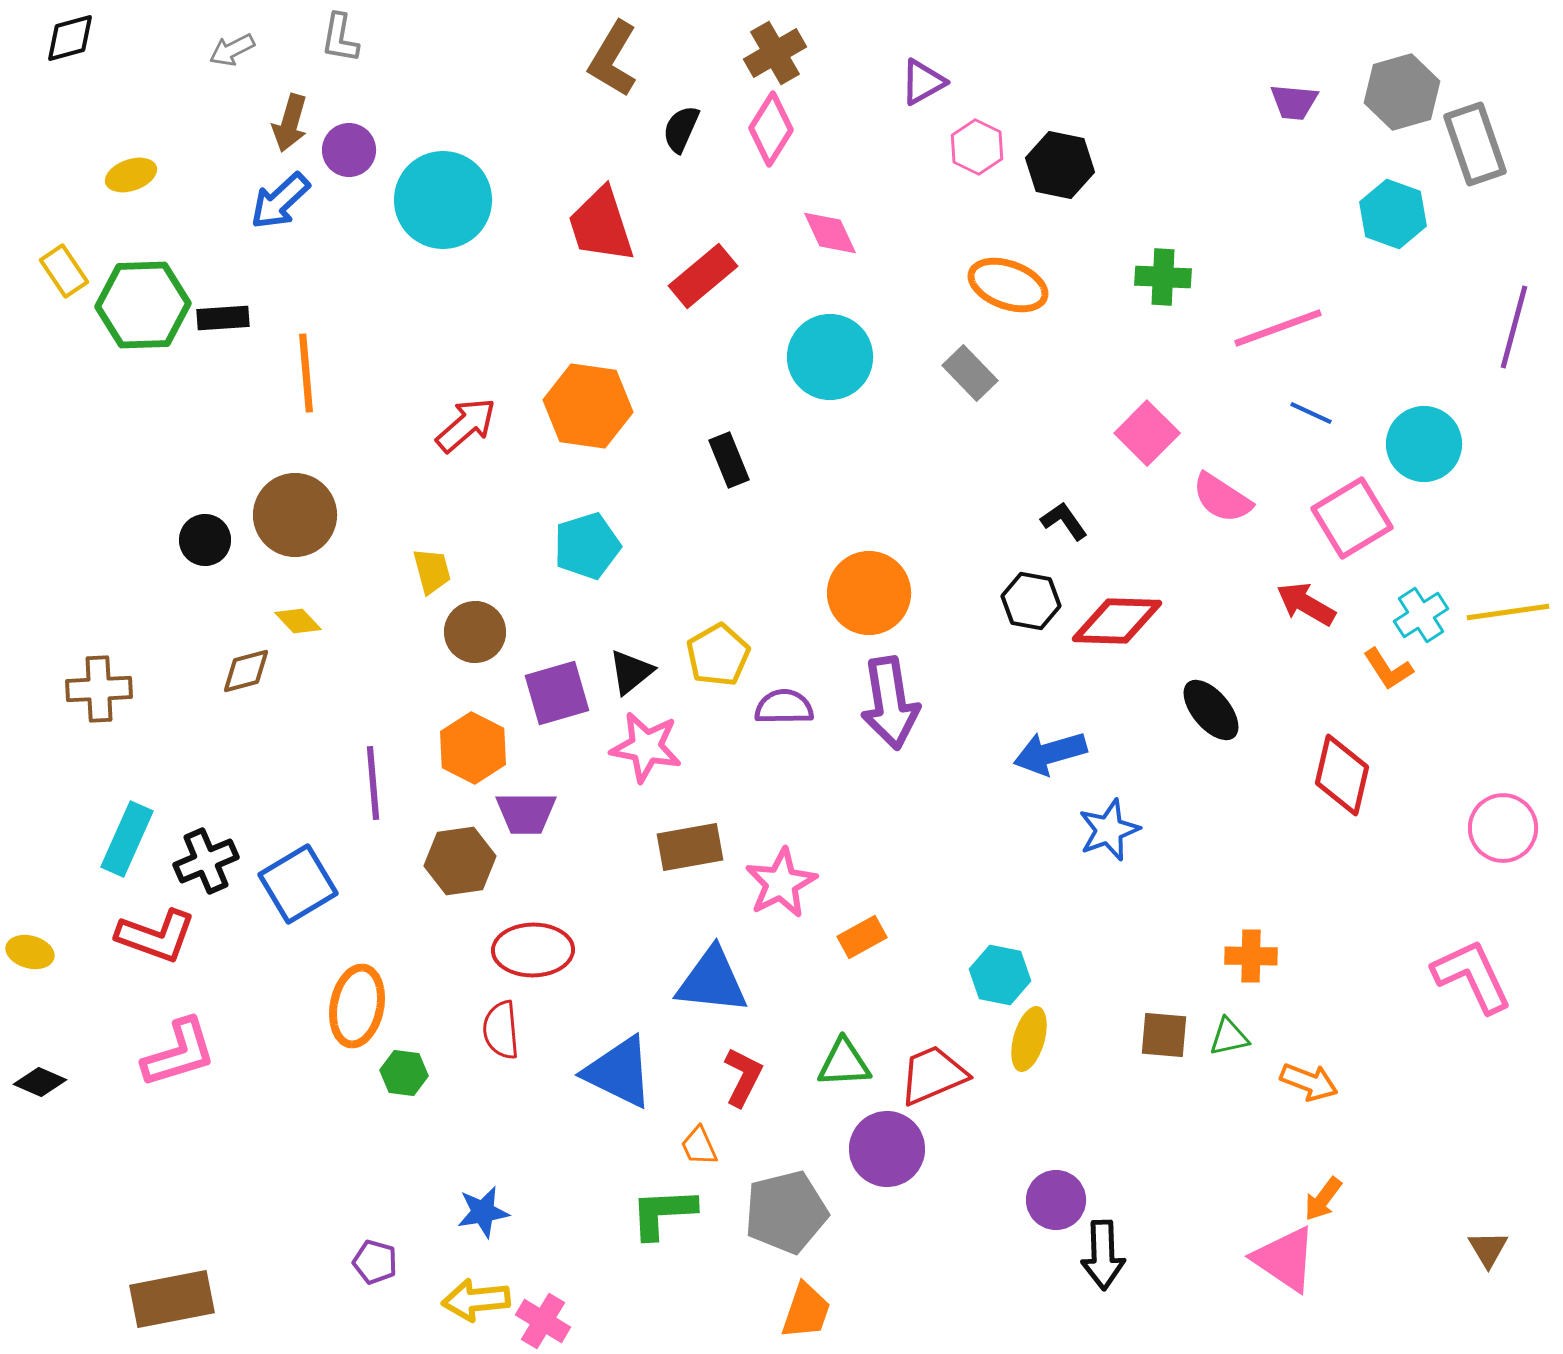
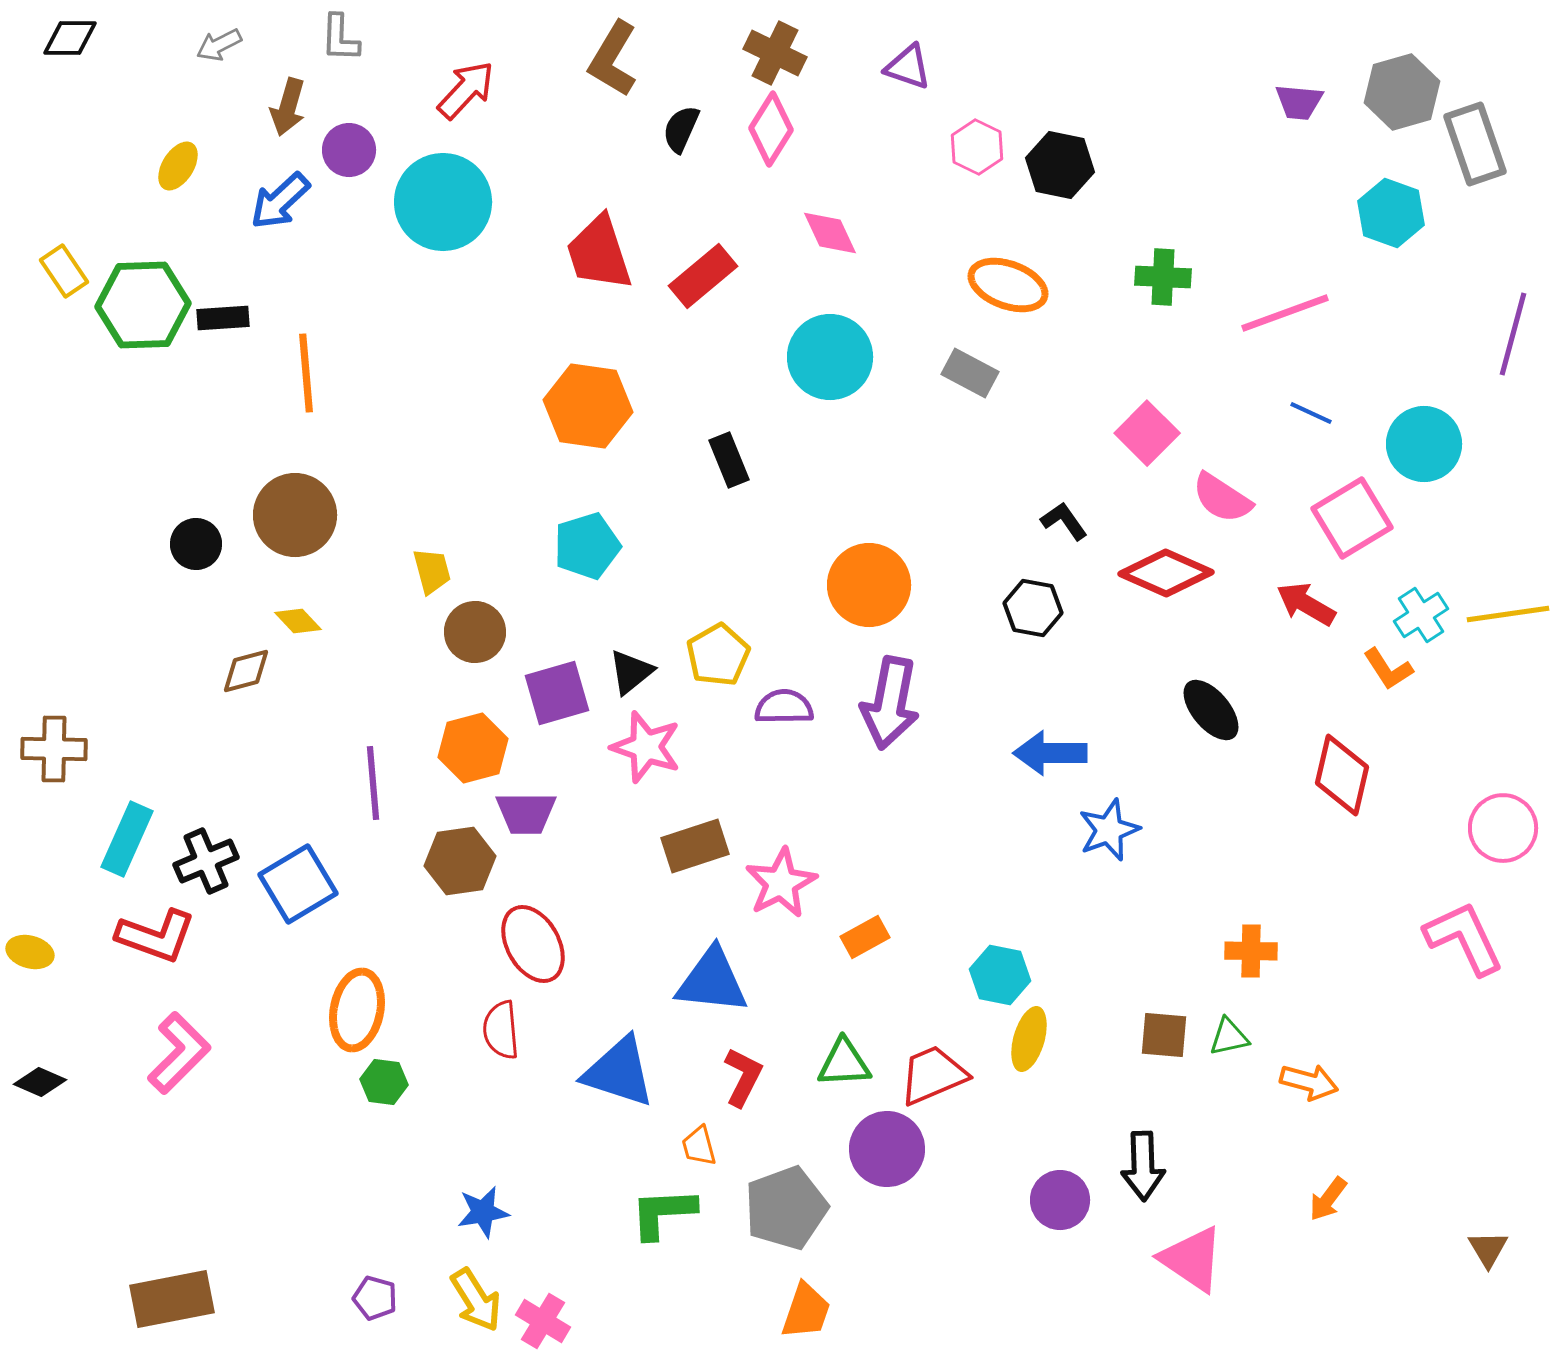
black diamond at (70, 38): rotated 16 degrees clockwise
gray L-shape at (340, 38): rotated 8 degrees counterclockwise
gray arrow at (232, 50): moved 13 px left, 5 px up
brown cross at (775, 53): rotated 34 degrees counterclockwise
purple triangle at (923, 82): moved 15 px left, 15 px up; rotated 48 degrees clockwise
purple trapezoid at (1294, 102): moved 5 px right
brown arrow at (290, 123): moved 2 px left, 16 px up
yellow ellipse at (131, 175): moved 47 px right, 9 px up; rotated 39 degrees counterclockwise
cyan circle at (443, 200): moved 2 px down
cyan hexagon at (1393, 214): moved 2 px left, 1 px up
red trapezoid at (601, 225): moved 2 px left, 28 px down
purple line at (1514, 327): moved 1 px left, 7 px down
pink line at (1278, 328): moved 7 px right, 15 px up
gray rectangle at (970, 373): rotated 18 degrees counterclockwise
red arrow at (466, 425): moved 335 px up; rotated 6 degrees counterclockwise
black circle at (205, 540): moved 9 px left, 4 px down
orange circle at (869, 593): moved 8 px up
black hexagon at (1031, 601): moved 2 px right, 7 px down
yellow line at (1508, 612): moved 2 px down
red diamond at (1117, 621): moved 49 px right, 48 px up; rotated 22 degrees clockwise
brown cross at (99, 689): moved 45 px left, 60 px down; rotated 4 degrees clockwise
purple arrow at (890, 703): rotated 20 degrees clockwise
pink star at (646, 747): rotated 8 degrees clockwise
orange hexagon at (473, 748): rotated 18 degrees clockwise
blue arrow at (1050, 753): rotated 16 degrees clockwise
brown rectangle at (690, 847): moved 5 px right, 1 px up; rotated 8 degrees counterclockwise
orange rectangle at (862, 937): moved 3 px right
red ellipse at (533, 950): moved 6 px up; rotated 62 degrees clockwise
orange cross at (1251, 956): moved 5 px up
pink L-shape at (1472, 976): moved 8 px left, 38 px up
orange ellipse at (357, 1006): moved 4 px down
pink L-shape at (179, 1053): rotated 28 degrees counterclockwise
blue triangle at (619, 1072): rotated 8 degrees counterclockwise
green hexagon at (404, 1073): moved 20 px left, 9 px down
orange arrow at (1309, 1082): rotated 6 degrees counterclockwise
orange trapezoid at (699, 1146): rotated 9 degrees clockwise
orange arrow at (1323, 1199): moved 5 px right
purple circle at (1056, 1200): moved 4 px right
gray pentagon at (786, 1212): moved 4 px up; rotated 6 degrees counterclockwise
black arrow at (1103, 1255): moved 40 px right, 89 px up
pink triangle at (1285, 1259): moved 93 px left
purple pentagon at (375, 1262): moved 36 px down
yellow arrow at (476, 1300): rotated 116 degrees counterclockwise
